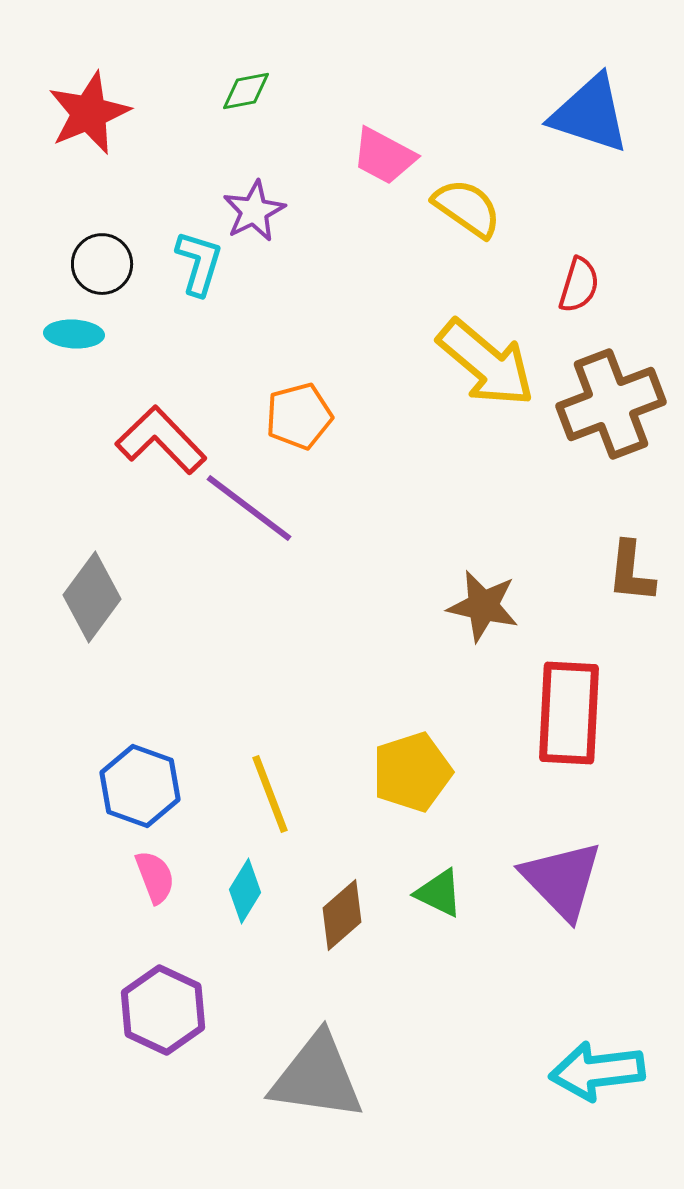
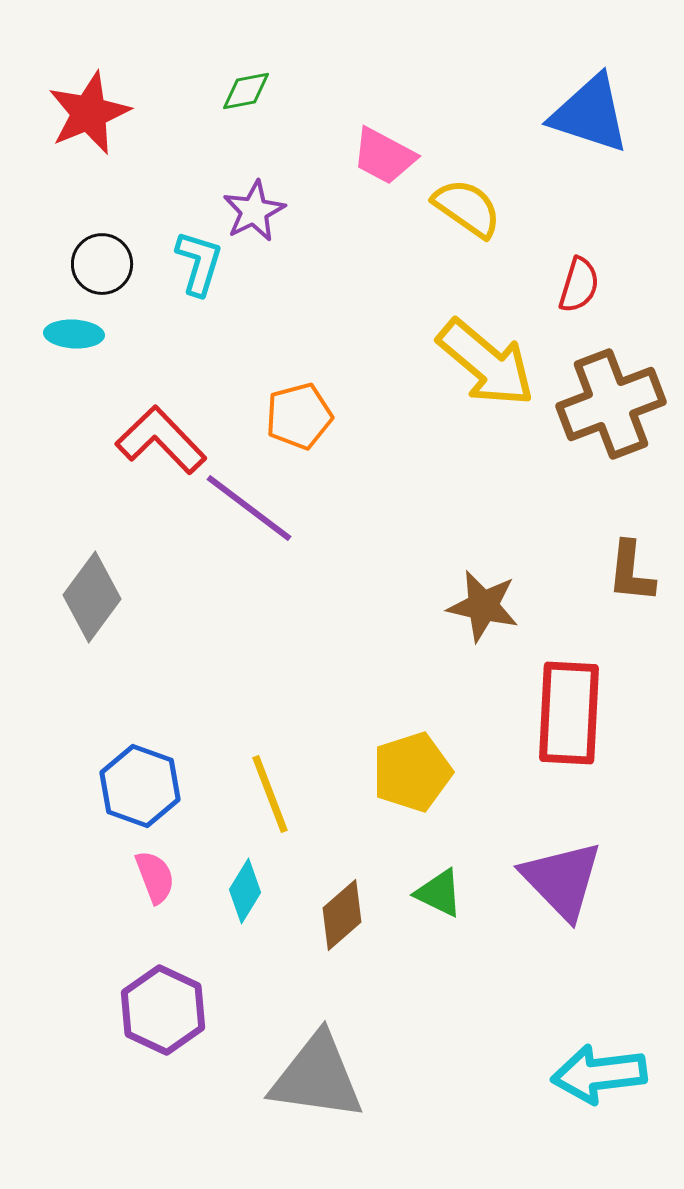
cyan arrow: moved 2 px right, 3 px down
